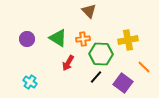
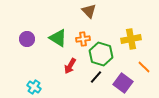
yellow cross: moved 3 px right, 1 px up
green hexagon: rotated 15 degrees clockwise
red arrow: moved 2 px right, 3 px down
cyan cross: moved 4 px right, 5 px down
